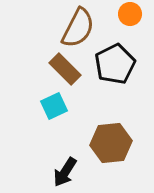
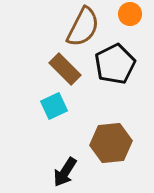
brown semicircle: moved 5 px right, 1 px up
